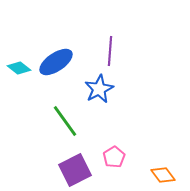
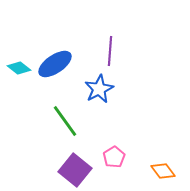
blue ellipse: moved 1 px left, 2 px down
purple square: rotated 24 degrees counterclockwise
orange diamond: moved 4 px up
